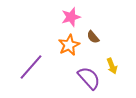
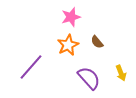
brown semicircle: moved 4 px right, 5 px down
orange star: moved 1 px left
yellow arrow: moved 9 px right, 7 px down
